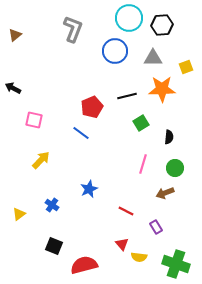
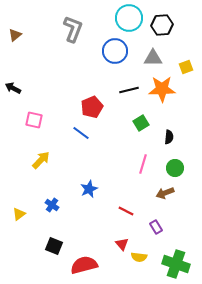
black line: moved 2 px right, 6 px up
